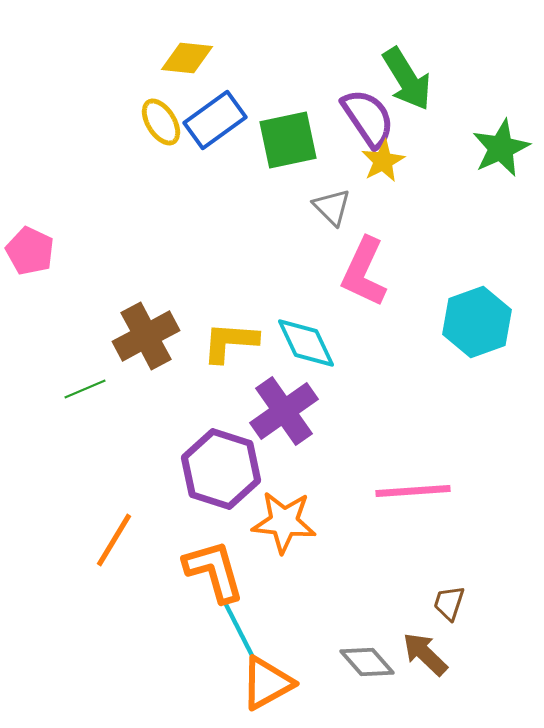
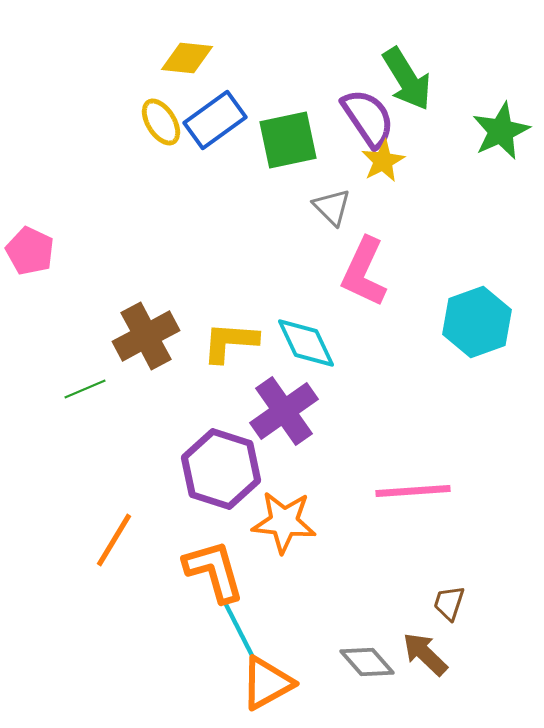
green star: moved 17 px up
